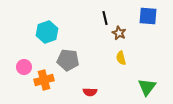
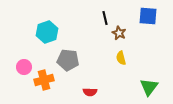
green triangle: moved 2 px right
